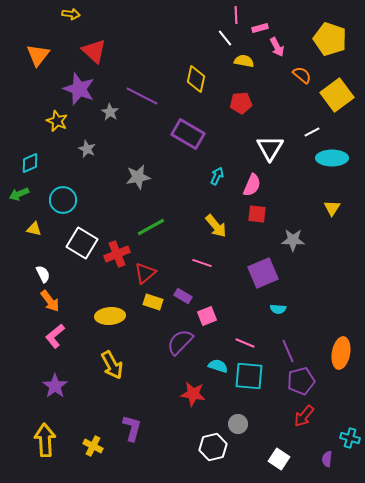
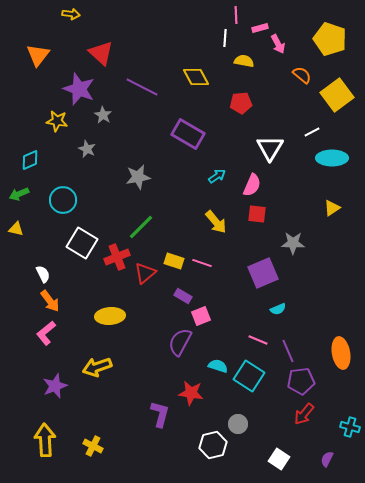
white line at (225, 38): rotated 42 degrees clockwise
pink arrow at (277, 47): moved 1 px right, 3 px up
red triangle at (94, 51): moved 7 px right, 2 px down
yellow diamond at (196, 79): moved 2 px up; rotated 40 degrees counterclockwise
purple line at (142, 96): moved 9 px up
gray star at (110, 112): moved 7 px left, 3 px down
yellow star at (57, 121): rotated 15 degrees counterclockwise
cyan diamond at (30, 163): moved 3 px up
cyan arrow at (217, 176): rotated 30 degrees clockwise
yellow triangle at (332, 208): rotated 24 degrees clockwise
yellow arrow at (216, 226): moved 4 px up
green line at (151, 227): moved 10 px left; rotated 16 degrees counterclockwise
yellow triangle at (34, 229): moved 18 px left
gray star at (293, 240): moved 3 px down
red cross at (117, 254): moved 3 px down
yellow rectangle at (153, 302): moved 21 px right, 41 px up
cyan semicircle at (278, 309): rotated 28 degrees counterclockwise
pink square at (207, 316): moved 6 px left
pink L-shape at (55, 336): moved 9 px left, 3 px up
purple semicircle at (180, 342): rotated 16 degrees counterclockwise
pink line at (245, 343): moved 13 px right, 3 px up
orange ellipse at (341, 353): rotated 20 degrees counterclockwise
yellow arrow at (112, 365): moved 15 px left, 2 px down; rotated 100 degrees clockwise
cyan square at (249, 376): rotated 28 degrees clockwise
purple pentagon at (301, 381): rotated 8 degrees clockwise
purple star at (55, 386): rotated 15 degrees clockwise
red star at (193, 394): moved 2 px left, 1 px up
red arrow at (304, 416): moved 2 px up
purple L-shape at (132, 428): moved 28 px right, 14 px up
cyan cross at (350, 438): moved 11 px up
white hexagon at (213, 447): moved 2 px up
purple semicircle at (327, 459): rotated 21 degrees clockwise
